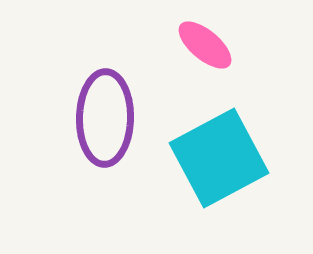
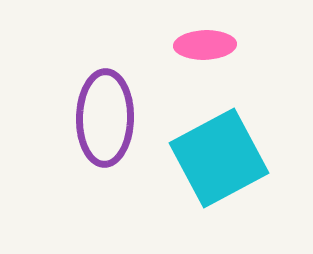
pink ellipse: rotated 42 degrees counterclockwise
